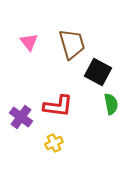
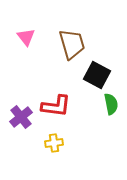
pink triangle: moved 3 px left, 5 px up
black square: moved 1 px left, 3 px down
red L-shape: moved 2 px left
purple cross: rotated 15 degrees clockwise
yellow cross: rotated 18 degrees clockwise
